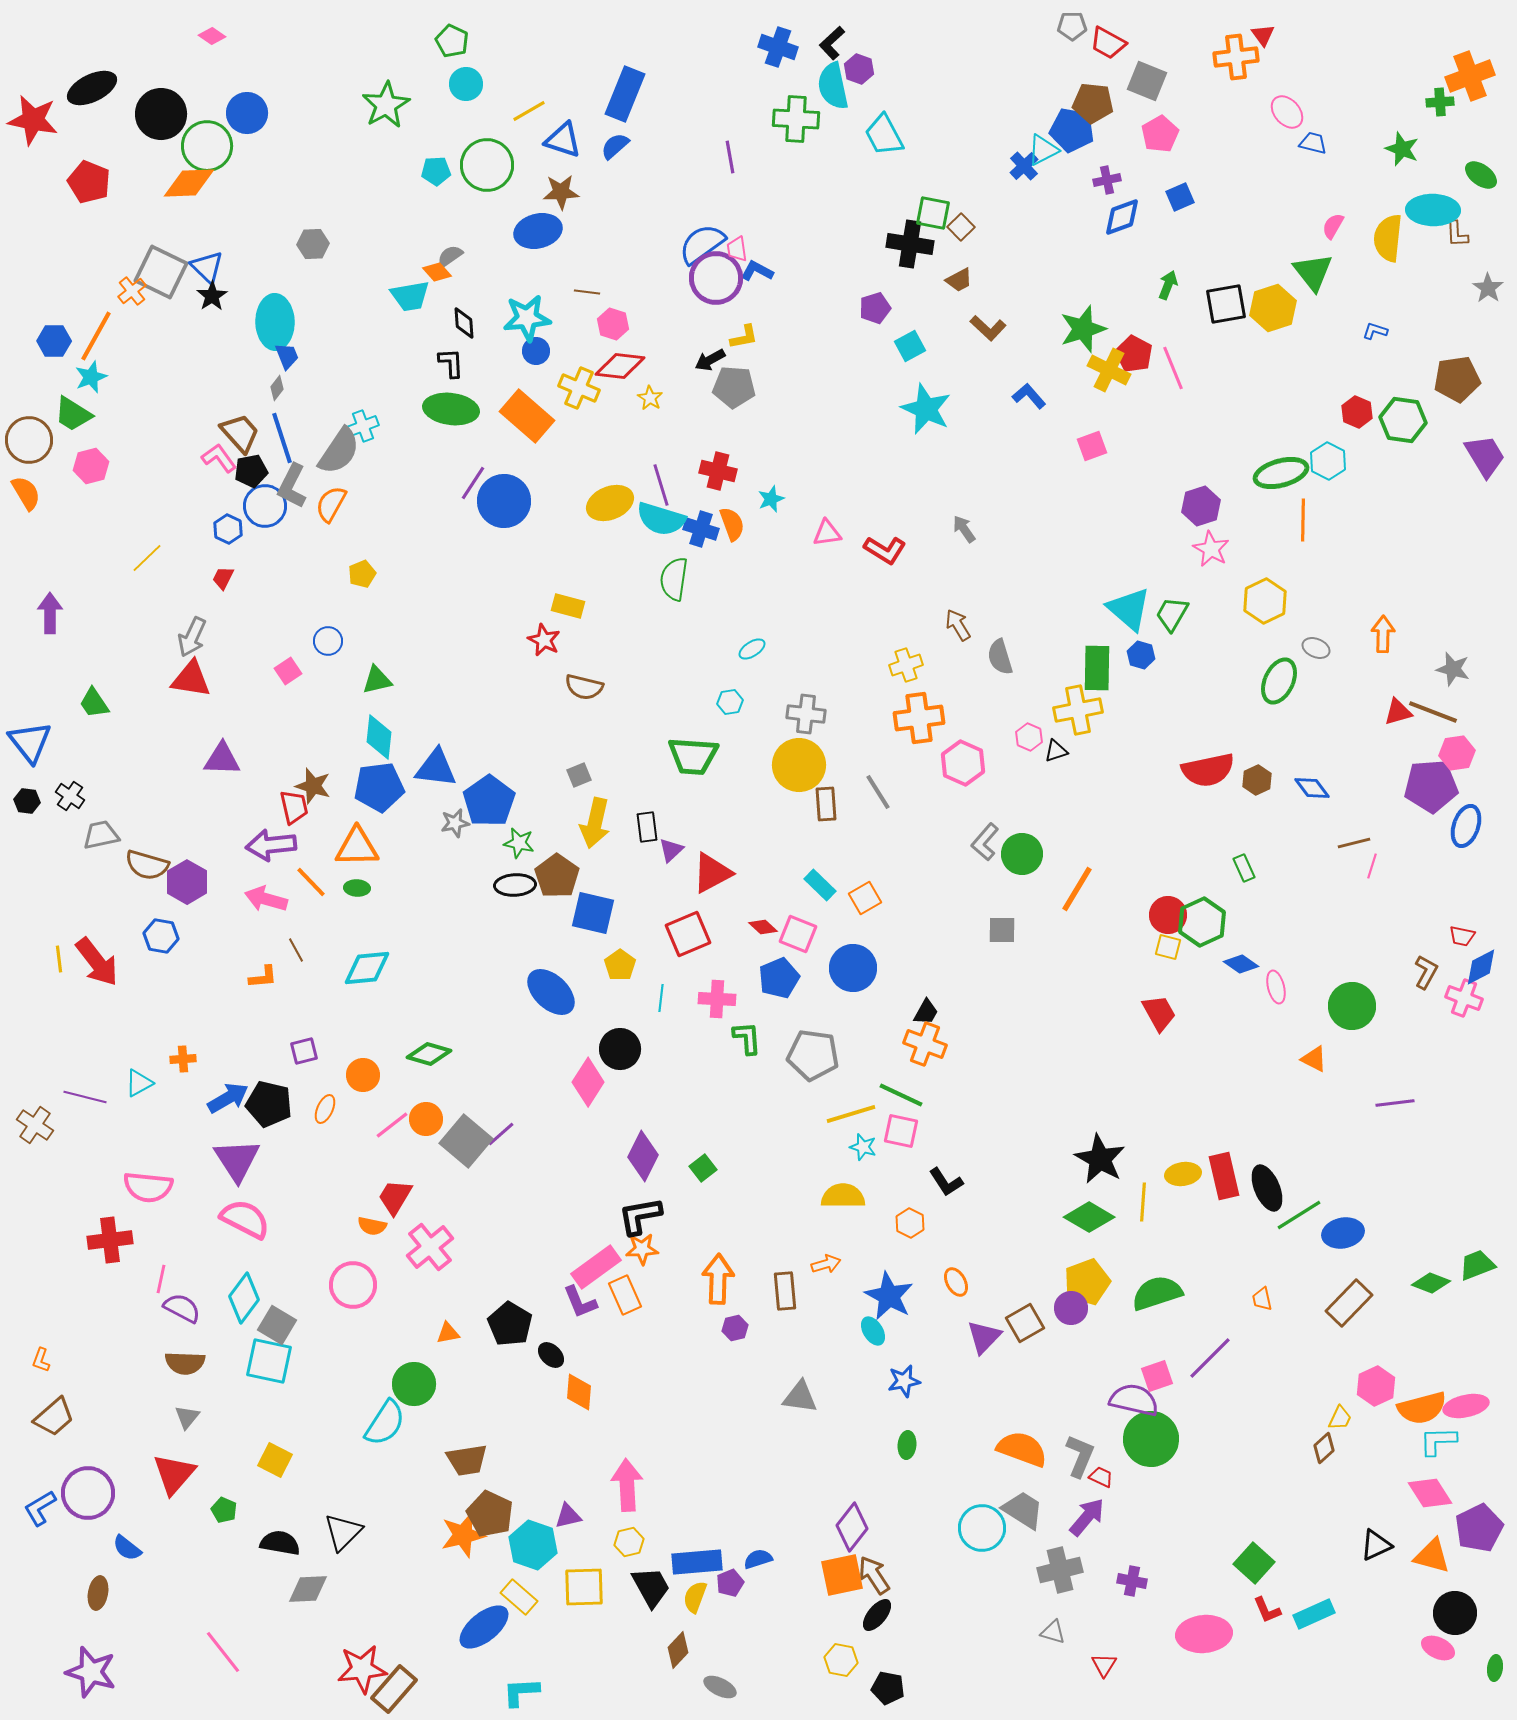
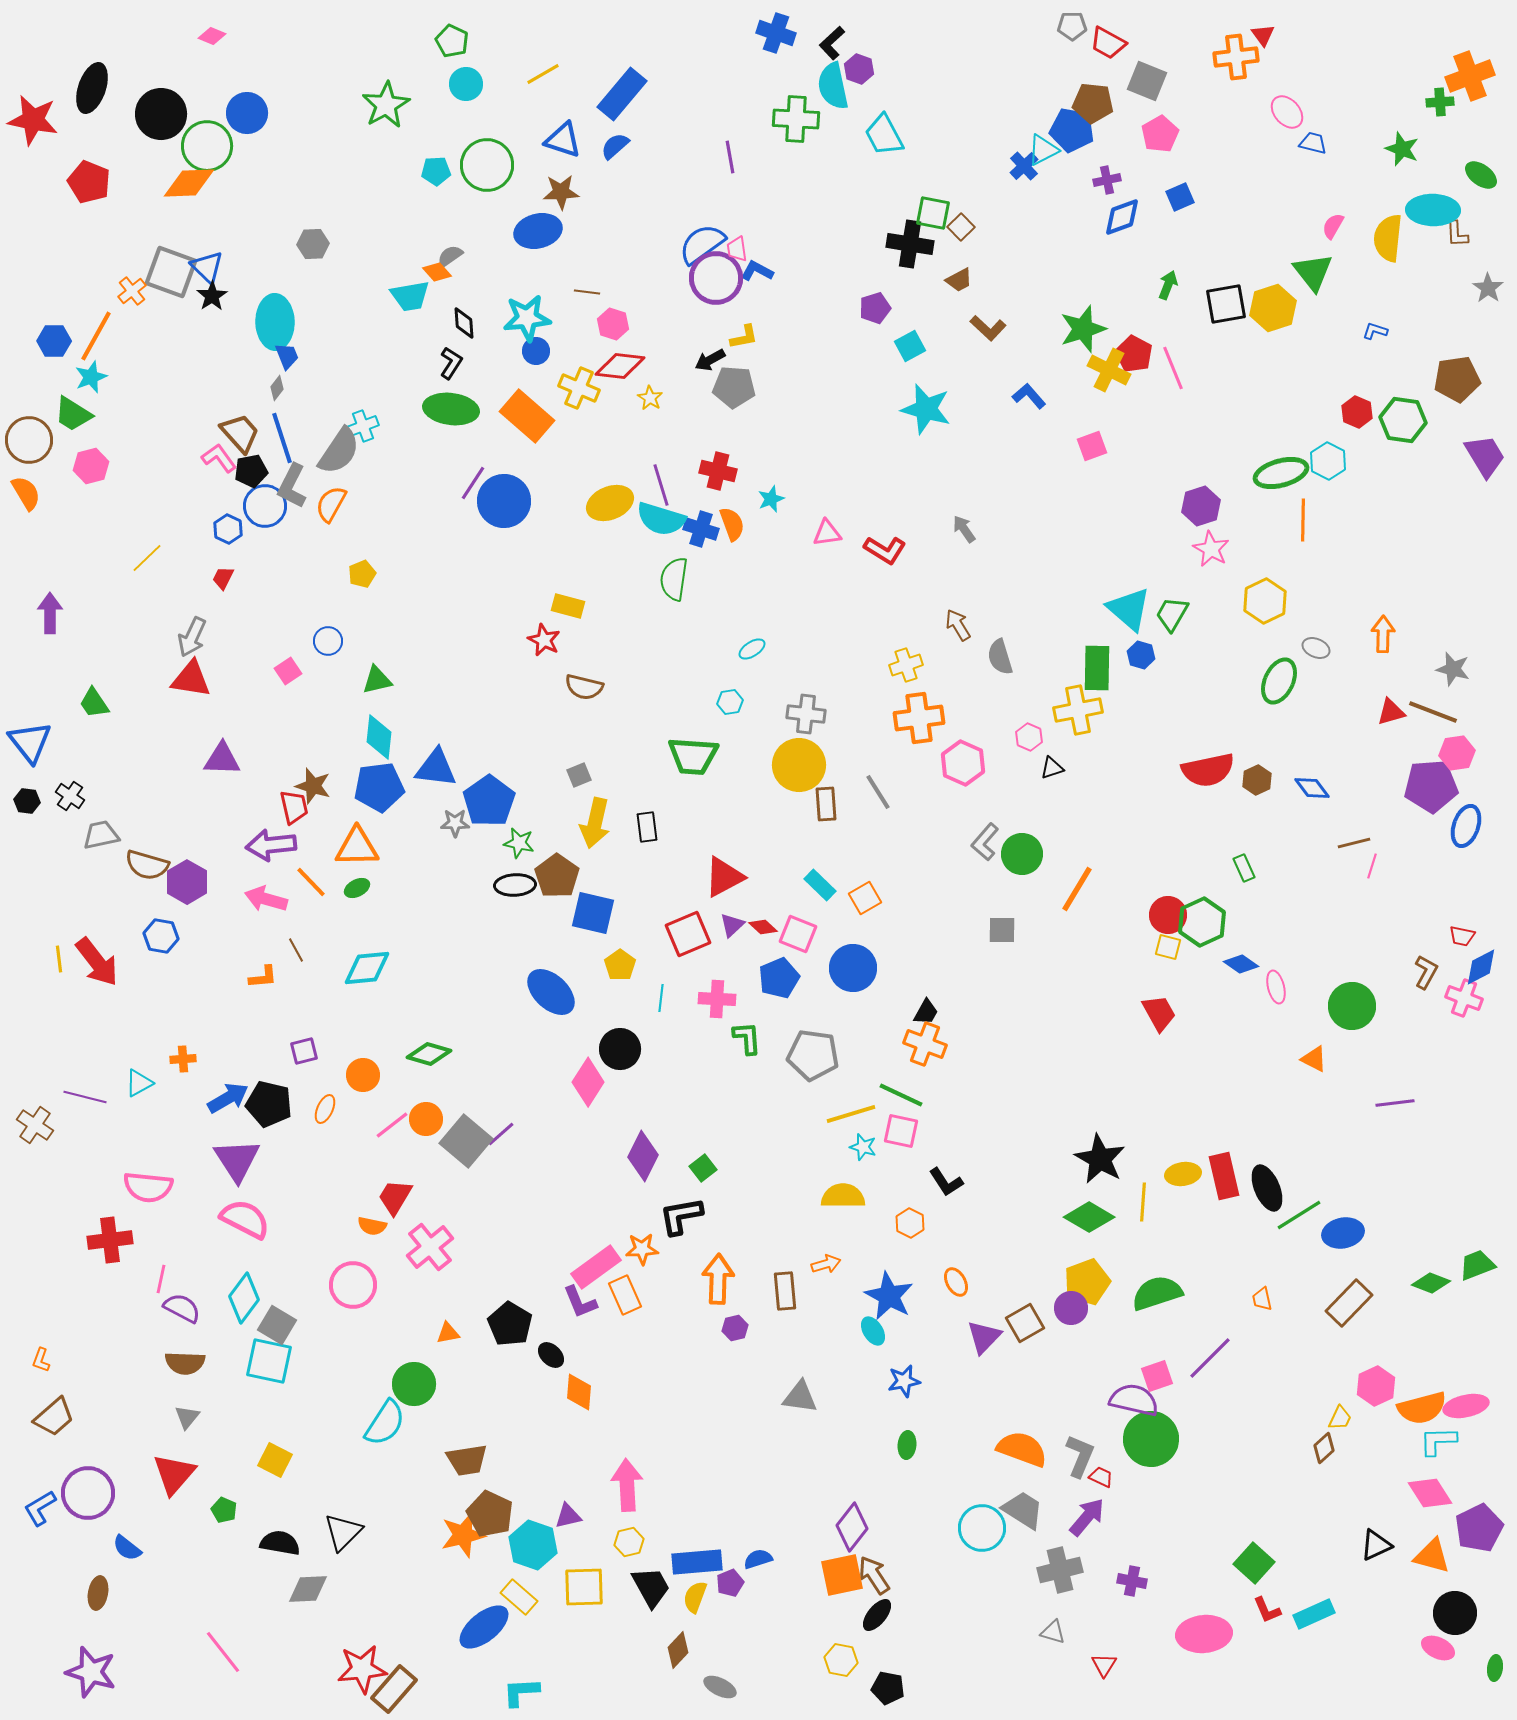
pink diamond at (212, 36): rotated 12 degrees counterclockwise
blue cross at (778, 47): moved 2 px left, 14 px up
black ellipse at (92, 88): rotated 45 degrees counterclockwise
blue rectangle at (625, 94): moved 3 px left; rotated 18 degrees clockwise
yellow line at (529, 111): moved 14 px right, 37 px up
gray square at (161, 272): moved 10 px right; rotated 6 degrees counterclockwise
black L-shape at (451, 363): rotated 36 degrees clockwise
cyan star at (926, 409): rotated 9 degrees counterclockwise
red triangle at (1398, 712): moved 7 px left
black triangle at (1056, 751): moved 4 px left, 17 px down
gray star at (455, 823): rotated 12 degrees clockwise
purple triangle at (671, 850): moved 61 px right, 75 px down
red triangle at (712, 873): moved 12 px right, 4 px down
green ellipse at (357, 888): rotated 30 degrees counterclockwise
black L-shape at (640, 1216): moved 41 px right
